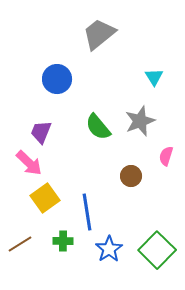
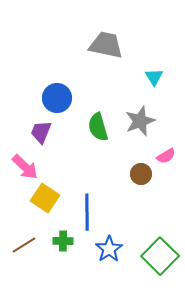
gray trapezoid: moved 7 px right, 11 px down; rotated 51 degrees clockwise
blue circle: moved 19 px down
green semicircle: rotated 24 degrees clockwise
pink semicircle: rotated 138 degrees counterclockwise
pink arrow: moved 4 px left, 4 px down
brown circle: moved 10 px right, 2 px up
yellow square: rotated 20 degrees counterclockwise
blue line: rotated 9 degrees clockwise
brown line: moved 4 px right, 1 px down
green square: moved 3 px right, 6 px down
